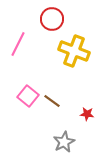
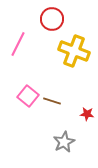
brown line: rotated 18 degrees counterclockwise
